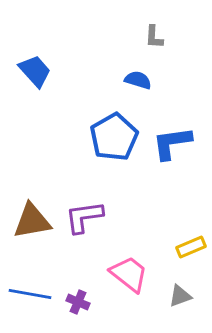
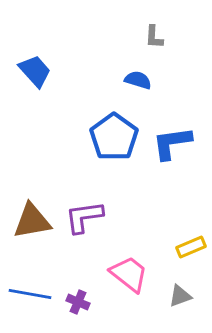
blue pentagon: rotated 6 degrees counterclockwise
